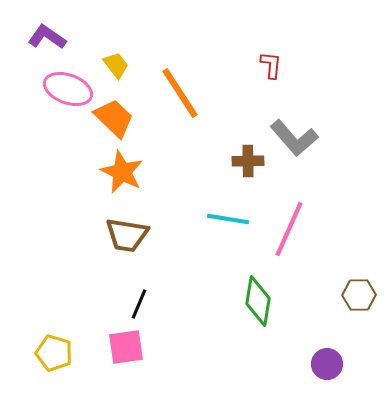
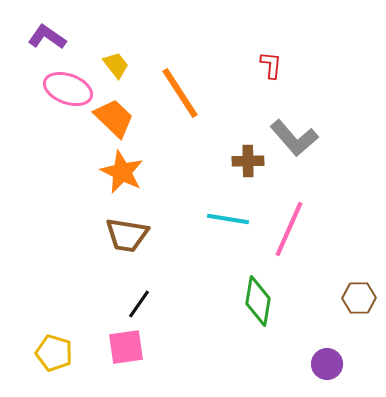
brown hexagon: moved 3 px down
black line: rotated 12 degrees clockwise
